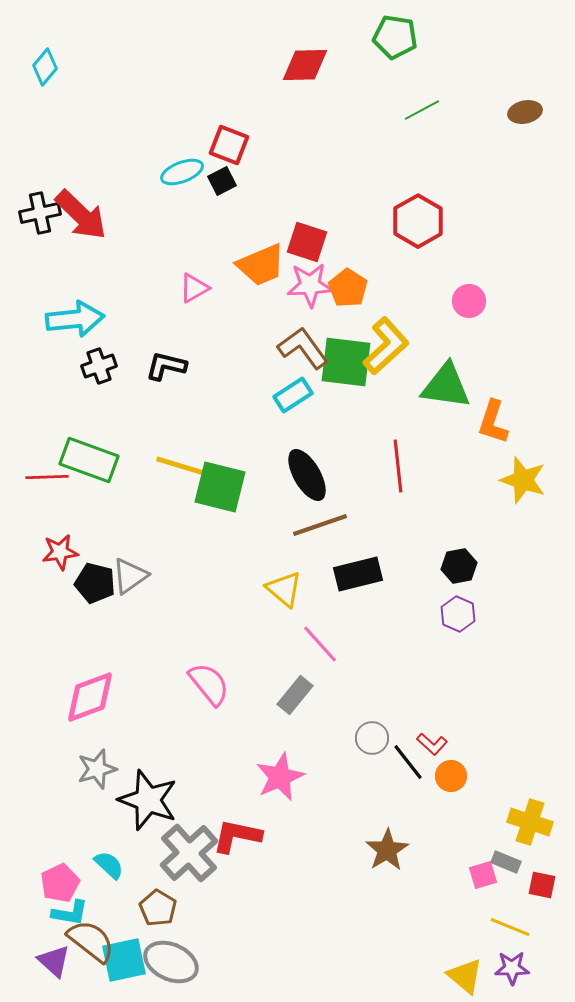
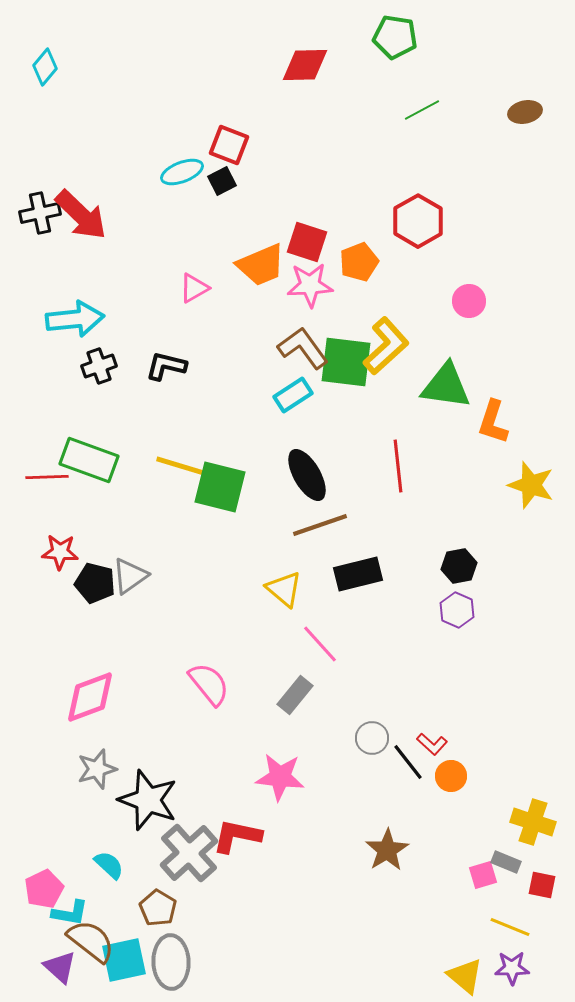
orange pentagon at (348, 288): moved 11 px right, 26 px up; rotated 18 degrees clockwise
yellow star at (523, 480): moved 8 px right, 5 px down
red star at (60, 552): rotated 12 degrees clockwise
purple hexagon at (458, 614): moved 1 px left, 4 px up
pink star at (280, 777): rotated 30 degrees clockwise
yellow cross at (530, 822): moved 3 px right
pink pentagon at (60, 883): moved 16 px left, 6 px down
purple triangle at (54, 961): moved 6 px right, 6 px down
gray ellipse at (171, 962): rotated 64 degrees clockwise
